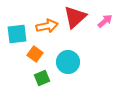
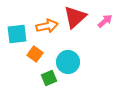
green square: moved 7 px right
